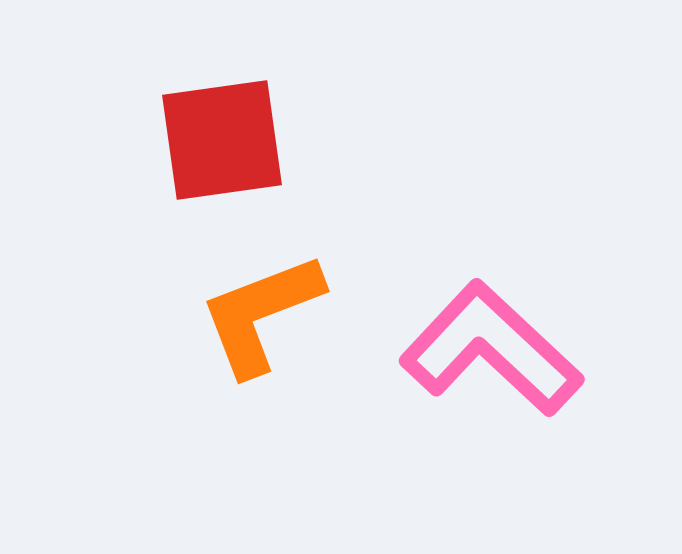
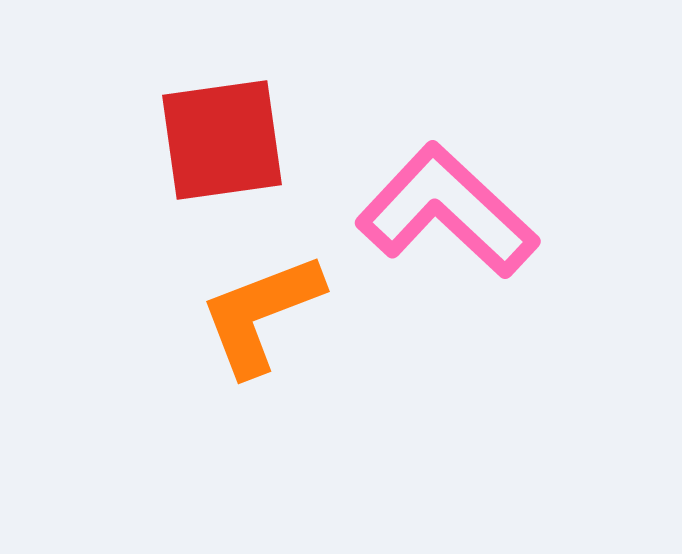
pink L-shape: moved 44 px left, 138 px up
